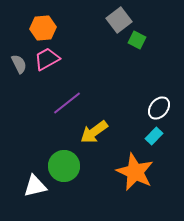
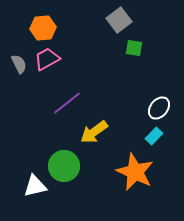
green square: moved 3 px left, 8 px down; rotated 18 degrees counterclockwise
